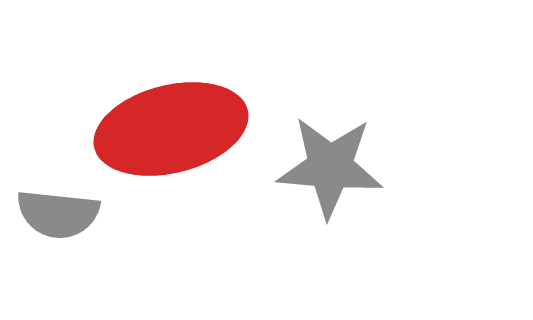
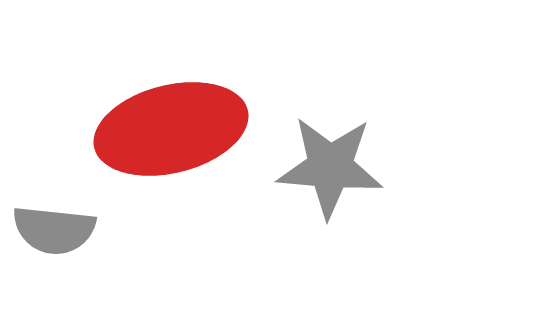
gray semicircle: moved 4 px left, 16 px down
